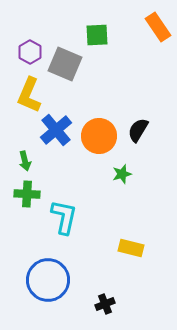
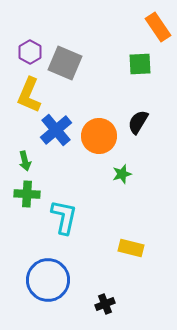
green square: moved 43 px right, 29 px down
gray square: moved 1 px up
black semicircle: moved 8 px up
